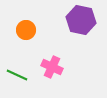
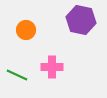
pink cross: rotated 25 degrees counterclockwise
